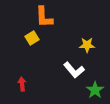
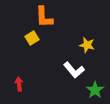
yellow star: rotated 14 degrees clockwise
red arrow: moved 3 px left
